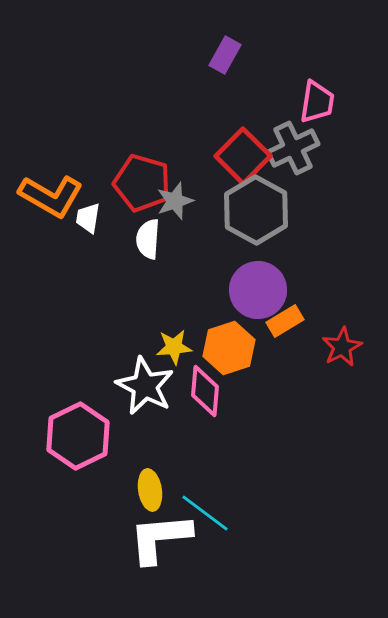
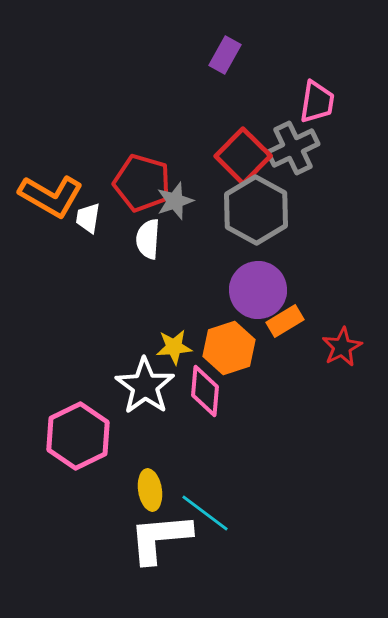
white star: rotated 8 degrees clockwise
